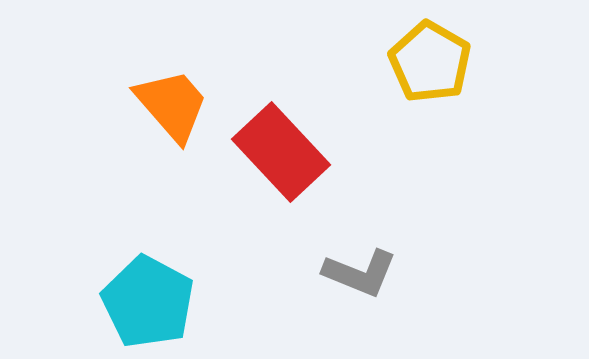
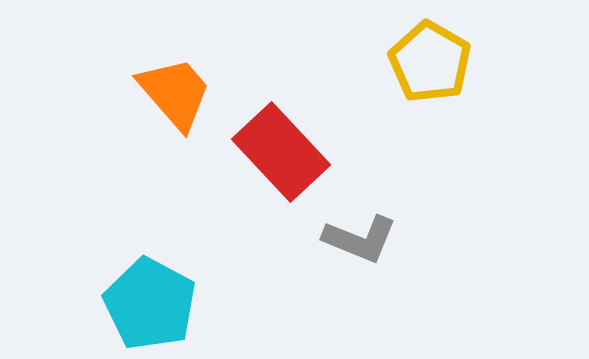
orange trapezoid: moved 3 px right, 12 px up
gray L-shape: moved 34 px up
cyan pentagon: moved 2 px right, 2 px down
